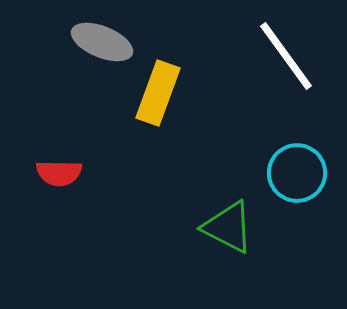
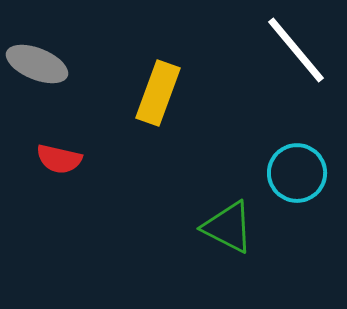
gray ellipse: moved 65 px left, 22 px down
white line: moved 10 px right, 6 px up; rotated 4 degrees counterclockwise
red semicircle: moved 14 px up; rotated 12 degrees clockwise
